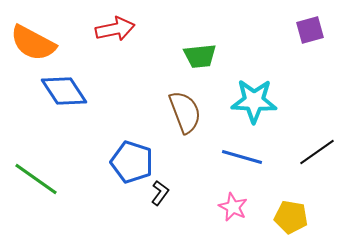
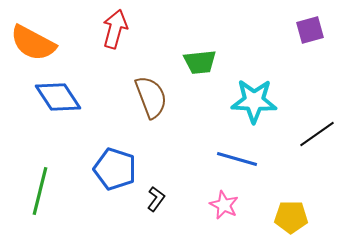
red arrow: rotated 63 degrees counterclockwise
green trapezoid: moved 6 px down
blue diamond: moved 6 px left, 6 px down
brown semicircle: moved 34 px left, 15 px up
black line: moved 18 px up
blue line: moved 5 px left, 2 px down
blue pentagon: moved 17 px left, 7 px down
green line: moved 4 px right, 12 px down; rotated 69 degrees clockwise
black L-shape: moved 4 px left, 6 px down
pink star: moved 9 px left, 2 px up
yellow pentagon: rotated 8 degrees counterclockwise
